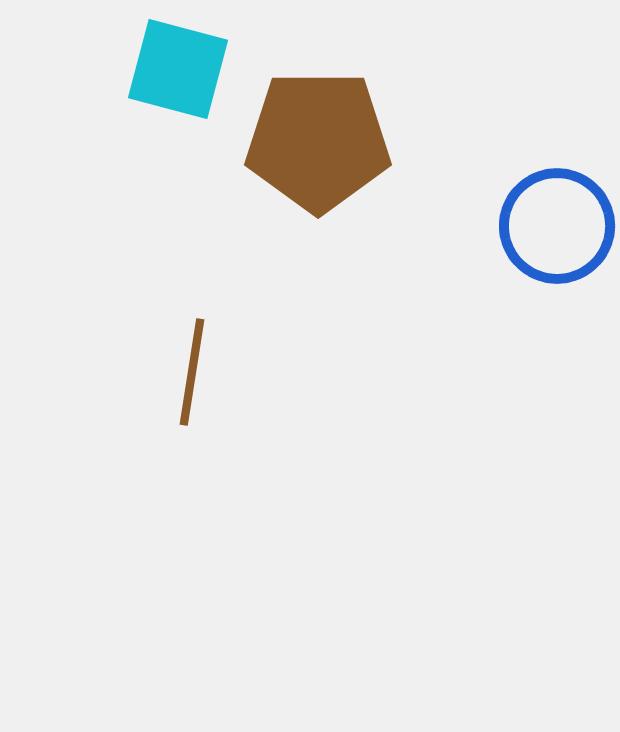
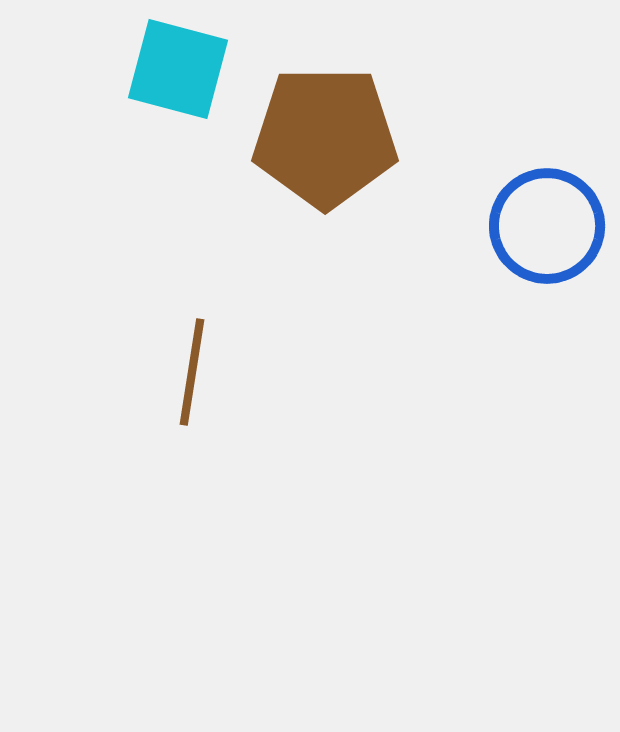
brown pentagon: moved 7 px right, 4 px up
blue circle: moved 10 px left
